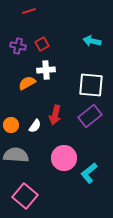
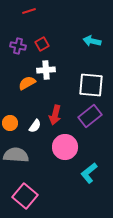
orange circle: moved 1 px left, 2 px up
pink circle: moved 1 px right, 11 px up
